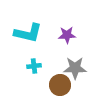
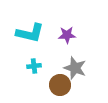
cyan L-shape: moved 2 px right
gray star: rotated 20 degrees clockwise
